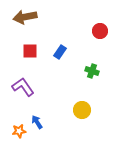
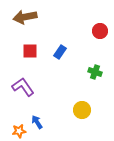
green cross: moved 3 px right, 1 px down
